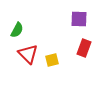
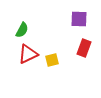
green semicircle: moved 5 px right
red triangle: rotated 50 degrees clockwise
